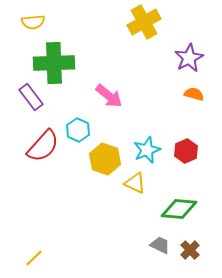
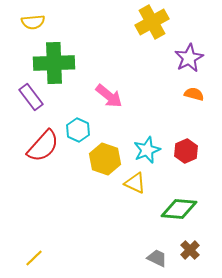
yellow cross: moved 8 px right
gray trapezoid: moved 3 px left, 13 px down
